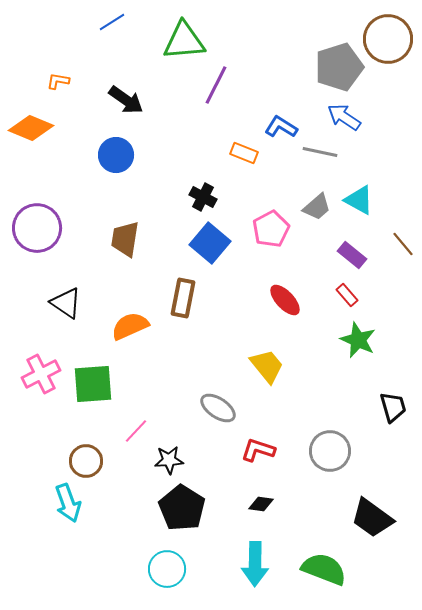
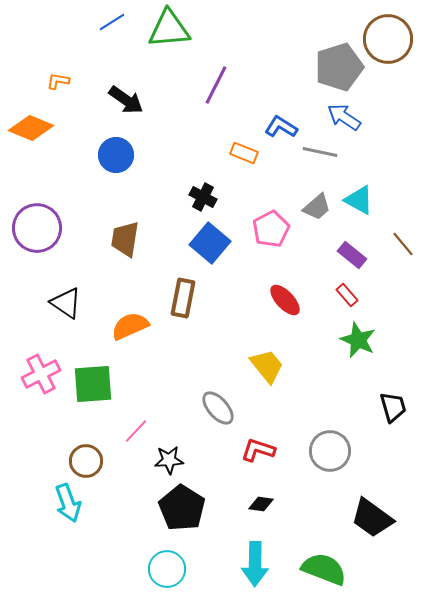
green triangle at (184, 41): moved 15 px left, 12 px up
gray ellipse at (218, 408): rotated 15 degrees clockwise
